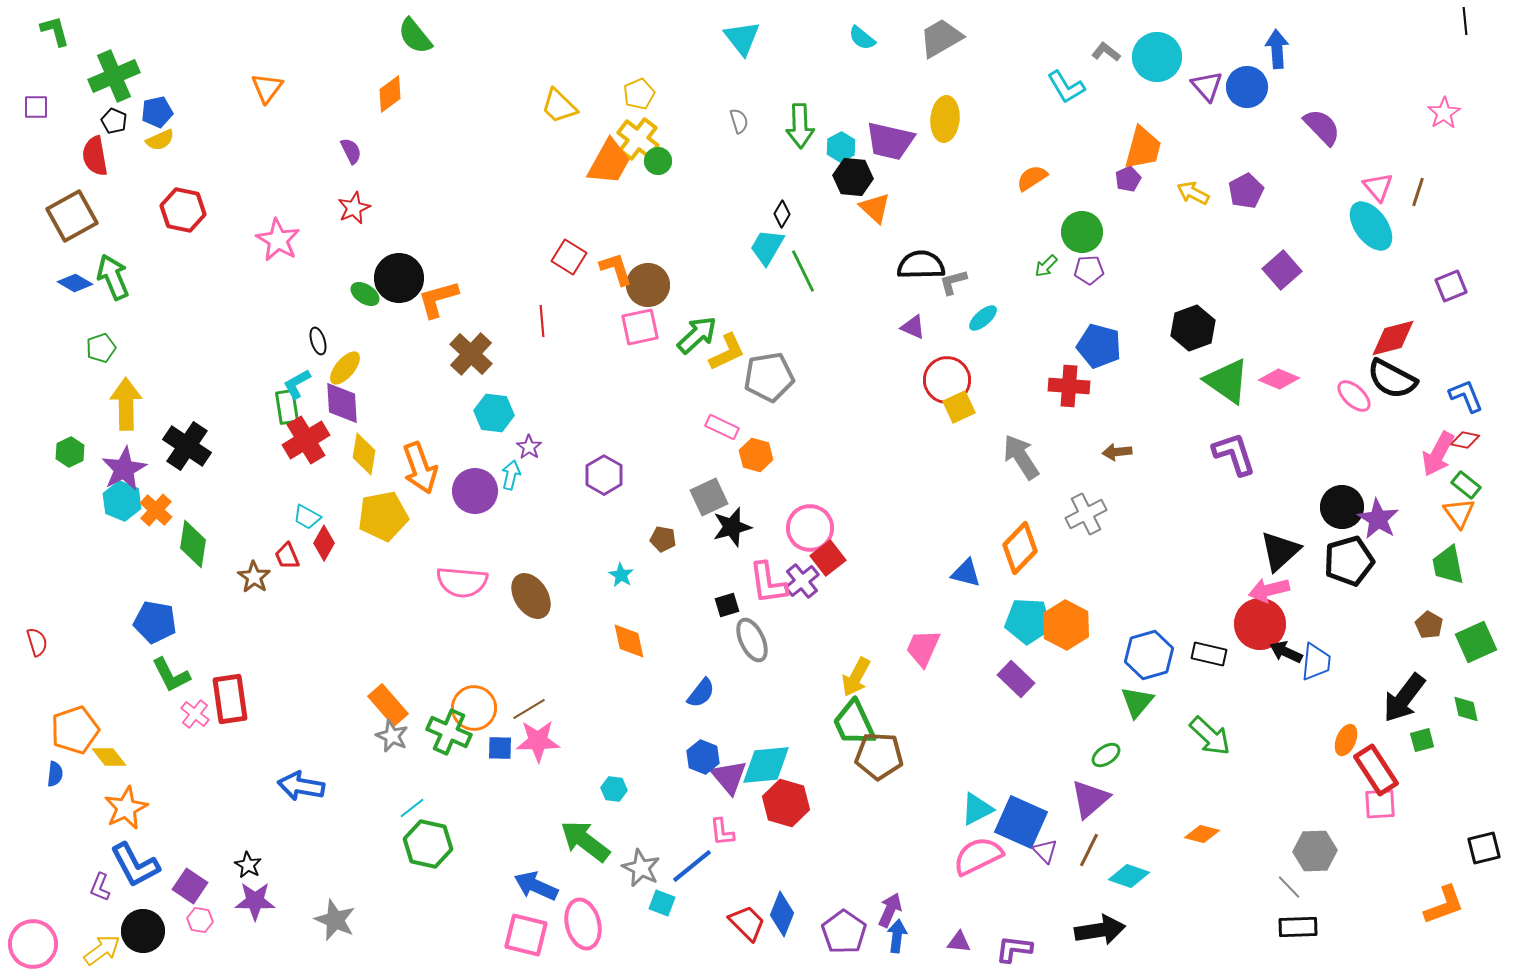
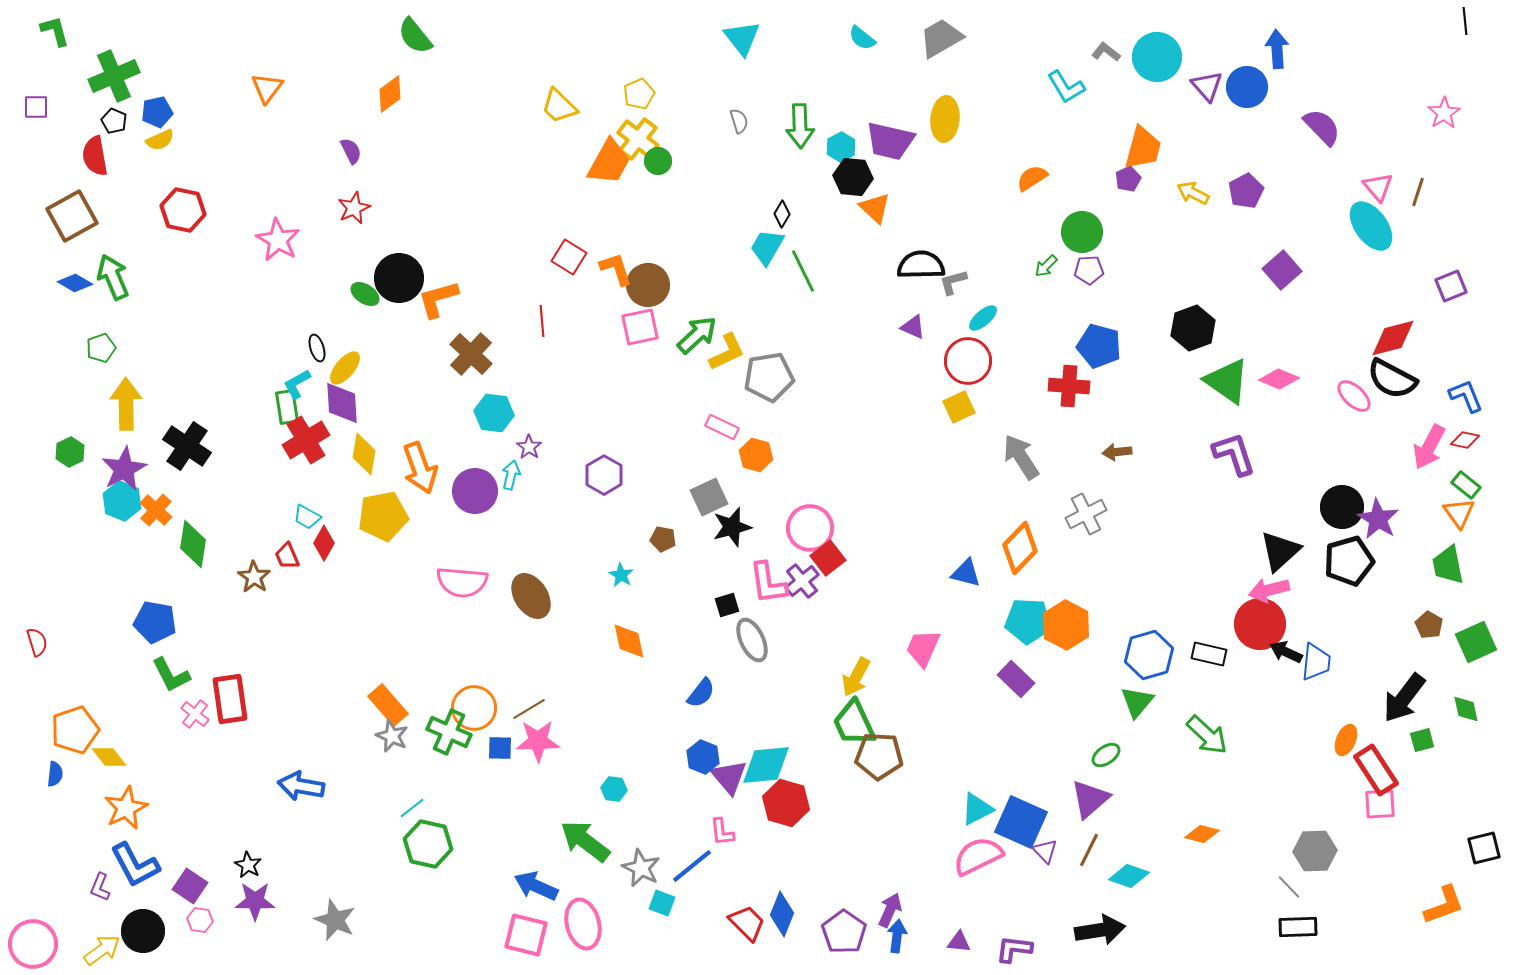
black ellipse at (318, 341): moved 1 px left, 7 px down
red circle at (947, 380): moved 21 px right, 19 px up
pink arrow at (1438, 454): moved 9 px left, 7 px up
green arrow at (1210, 736): moved 3 px left, 1 px up
